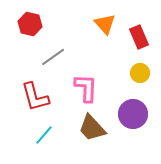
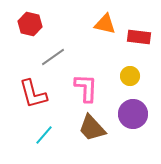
orange triangle: rotated 35 degrees counterclockwise
red rectangle: rotated 60 degrees counterclockwise
yellow circle: moved 10 px left, 3 px down
red L-shape: moved 2 px left, 3 px up
